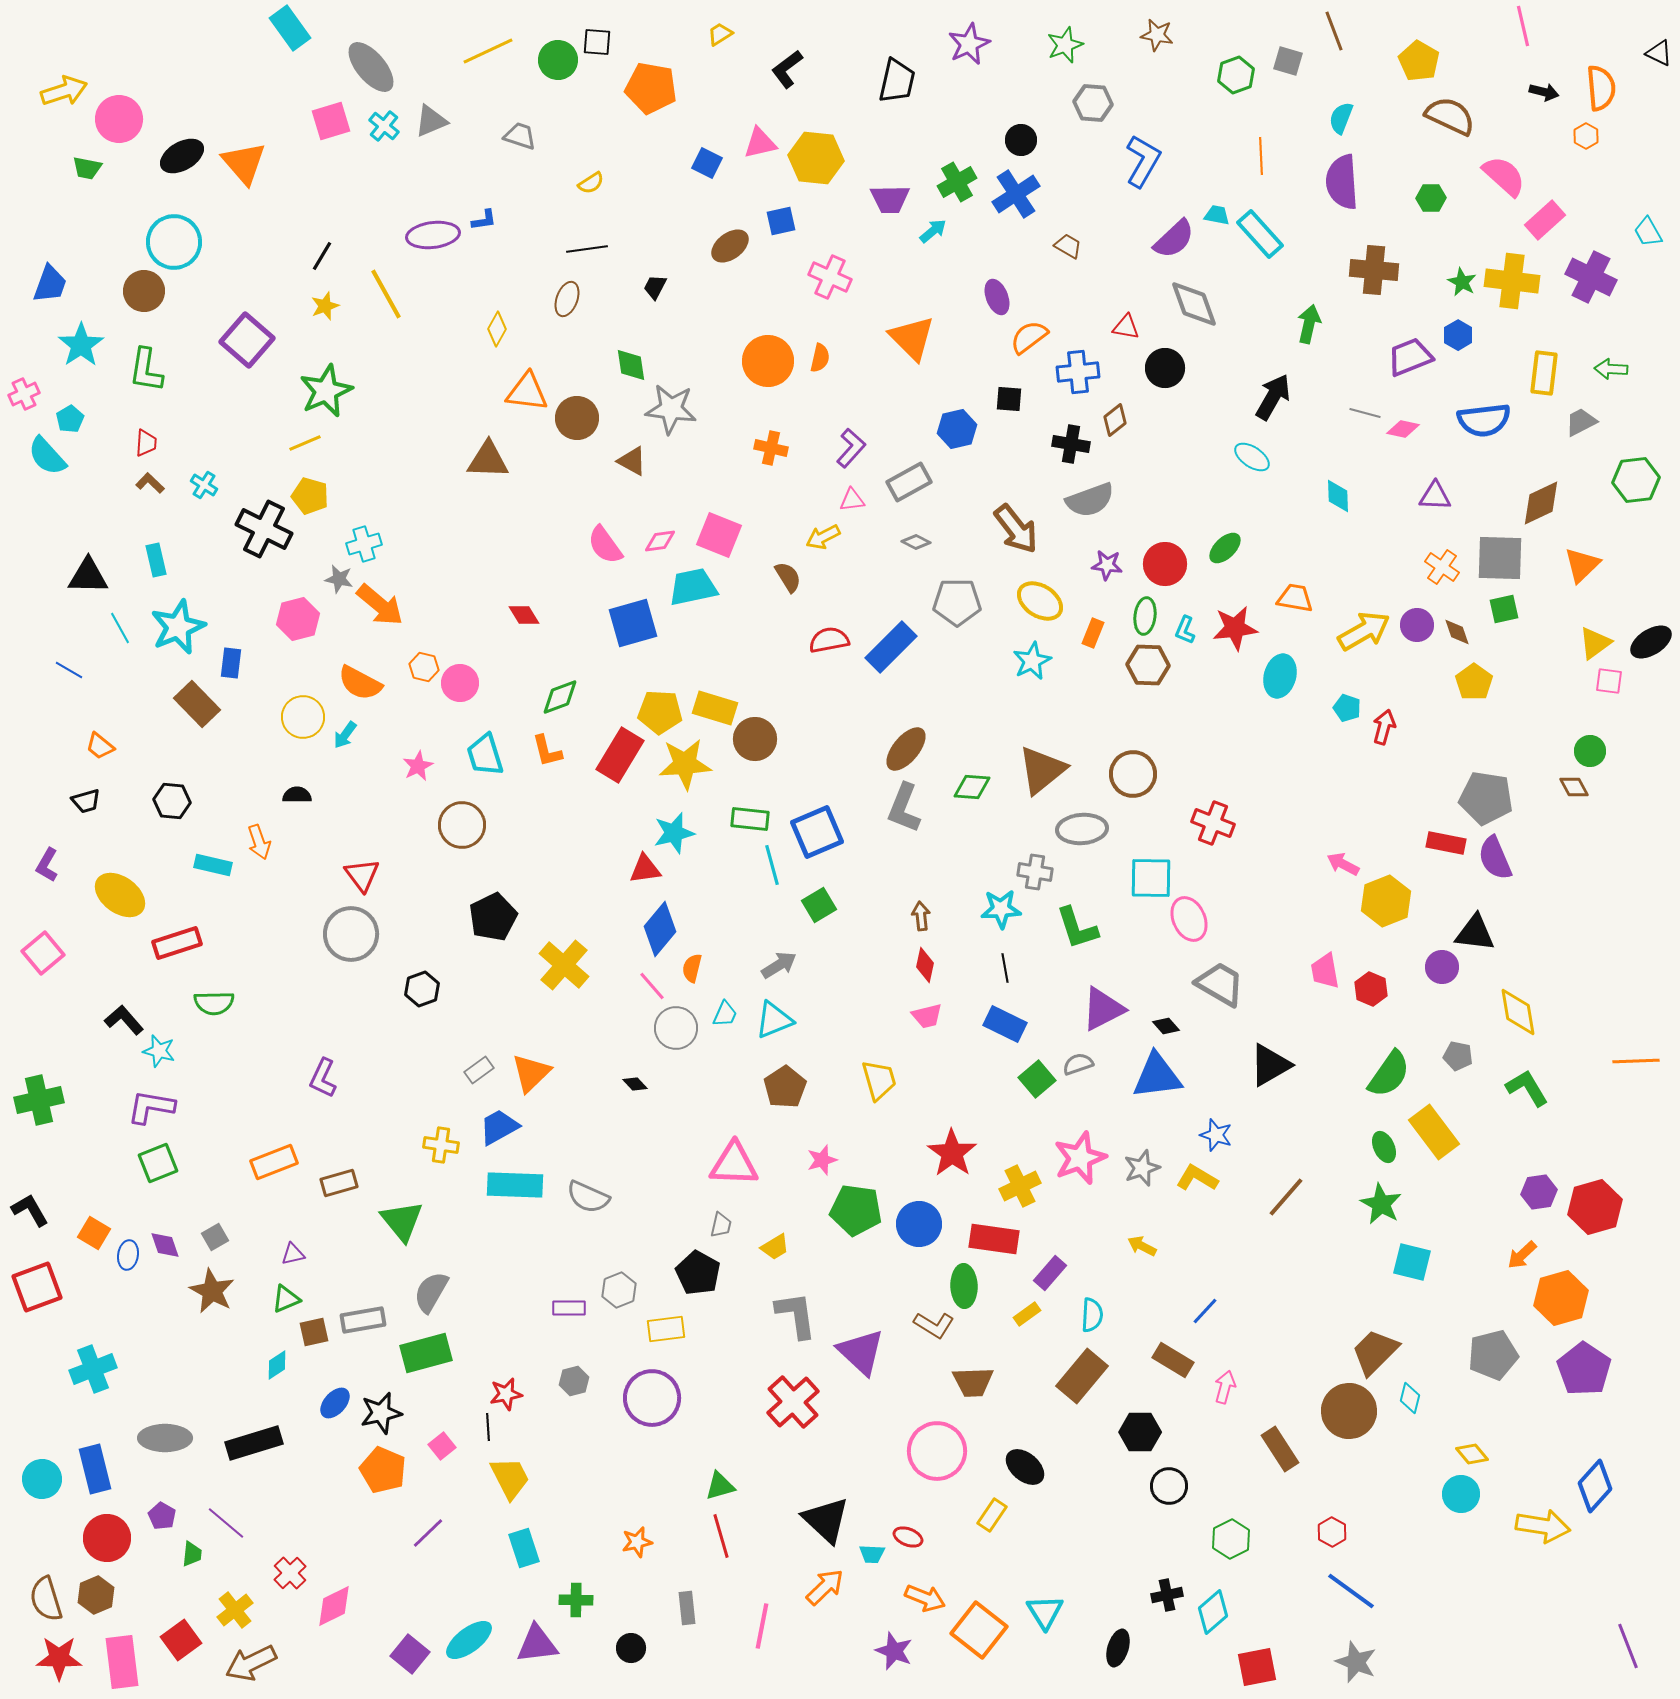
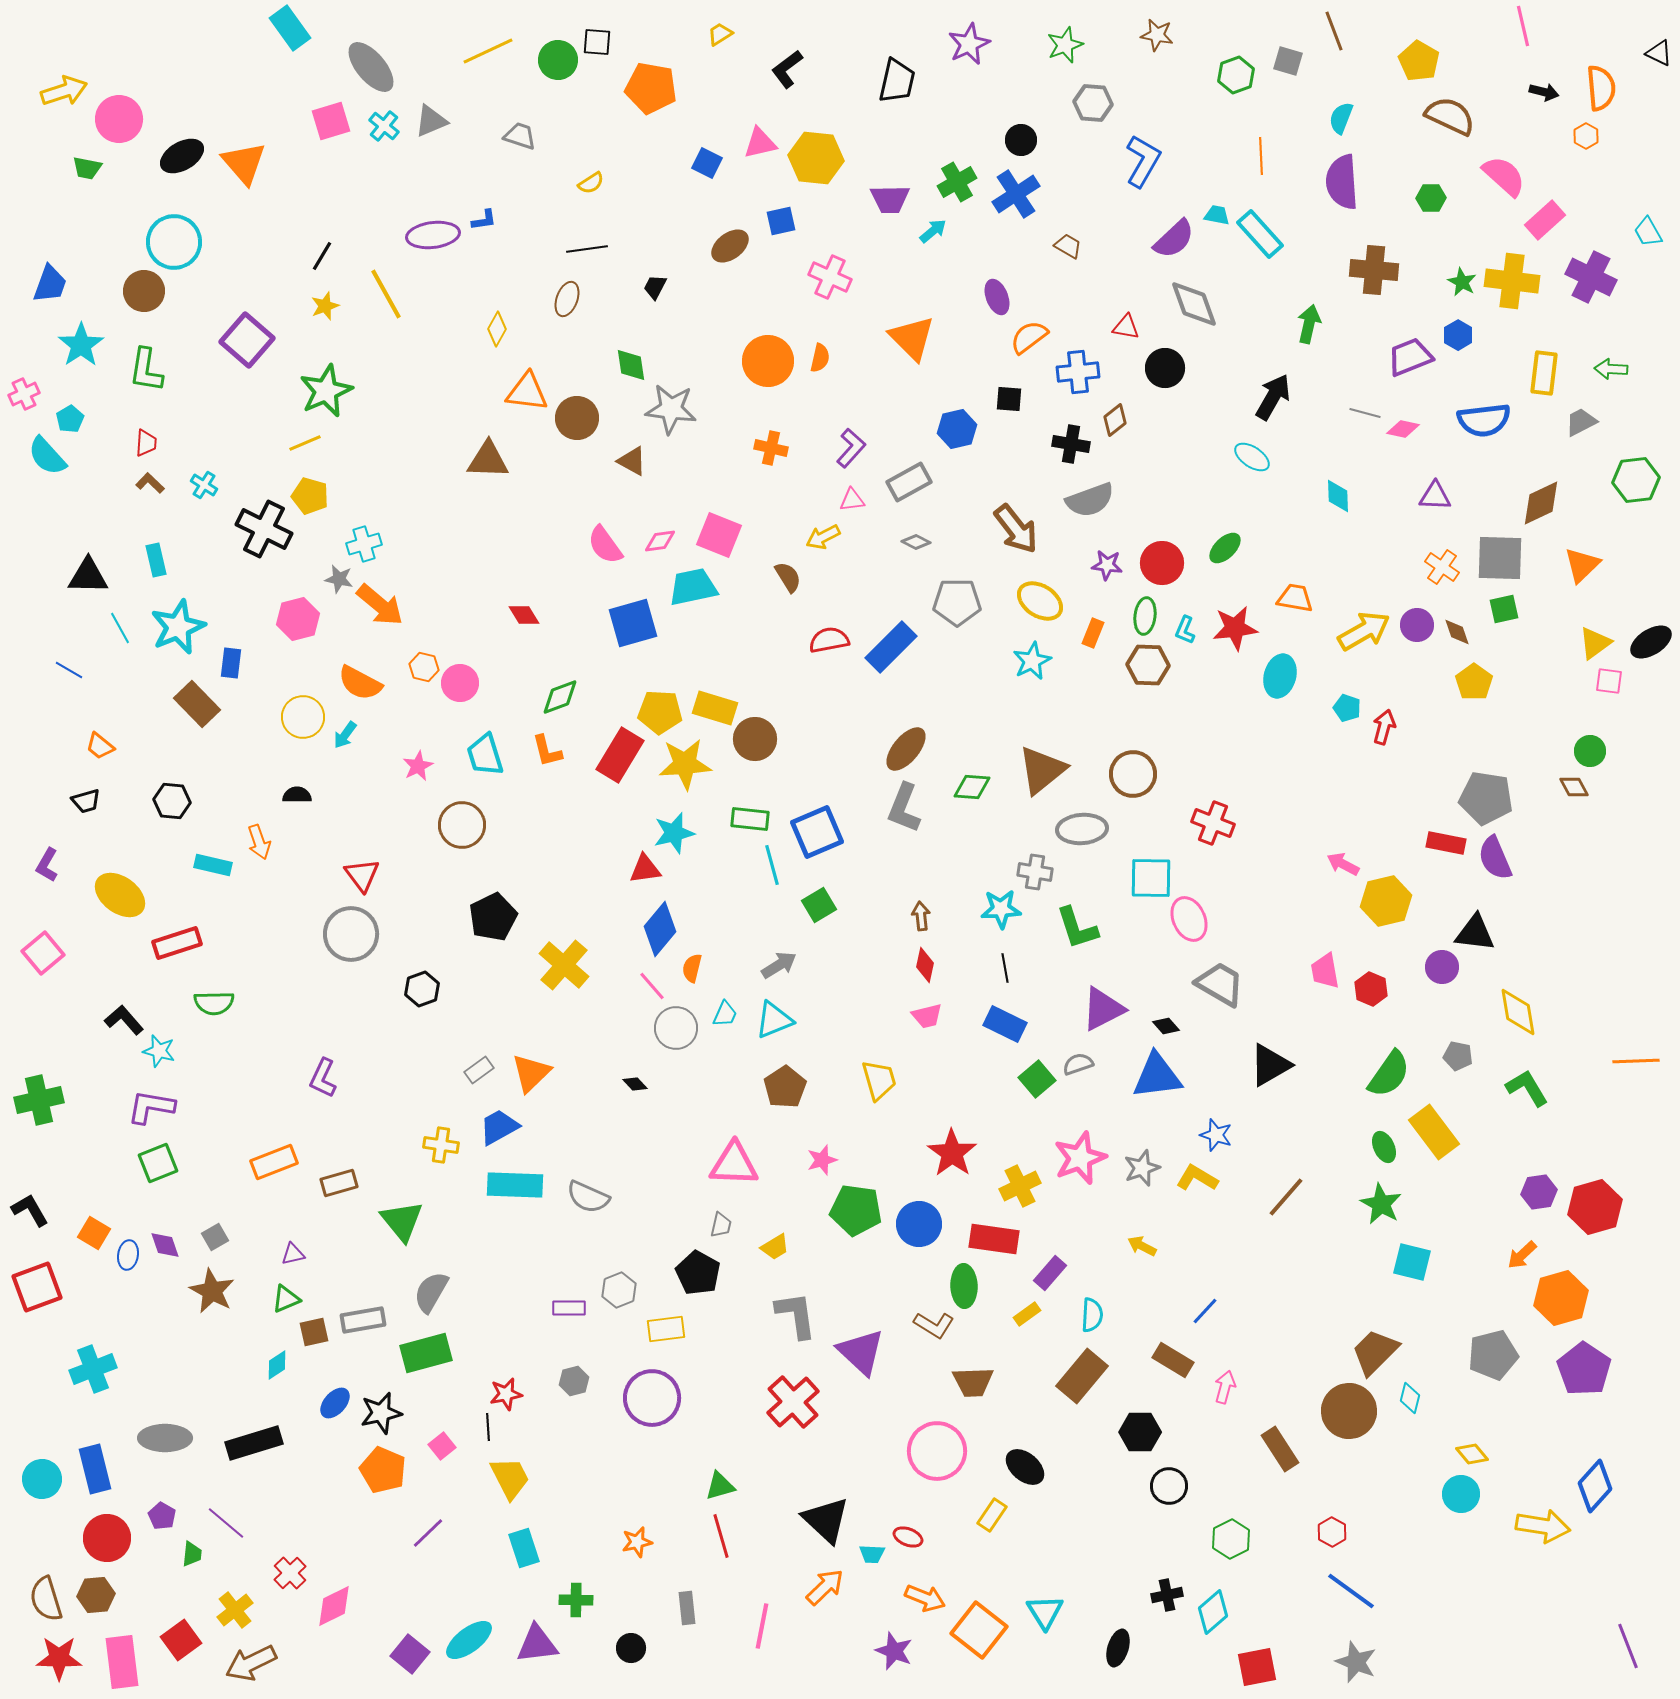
red circle at (1165, 564): moved 3 px left, 1 px up
yellow hexagon at (1386, 901): rotated 9 degrees clockwise
brown hexagon at (96, 1595): rotated 18 degrees clockwise
